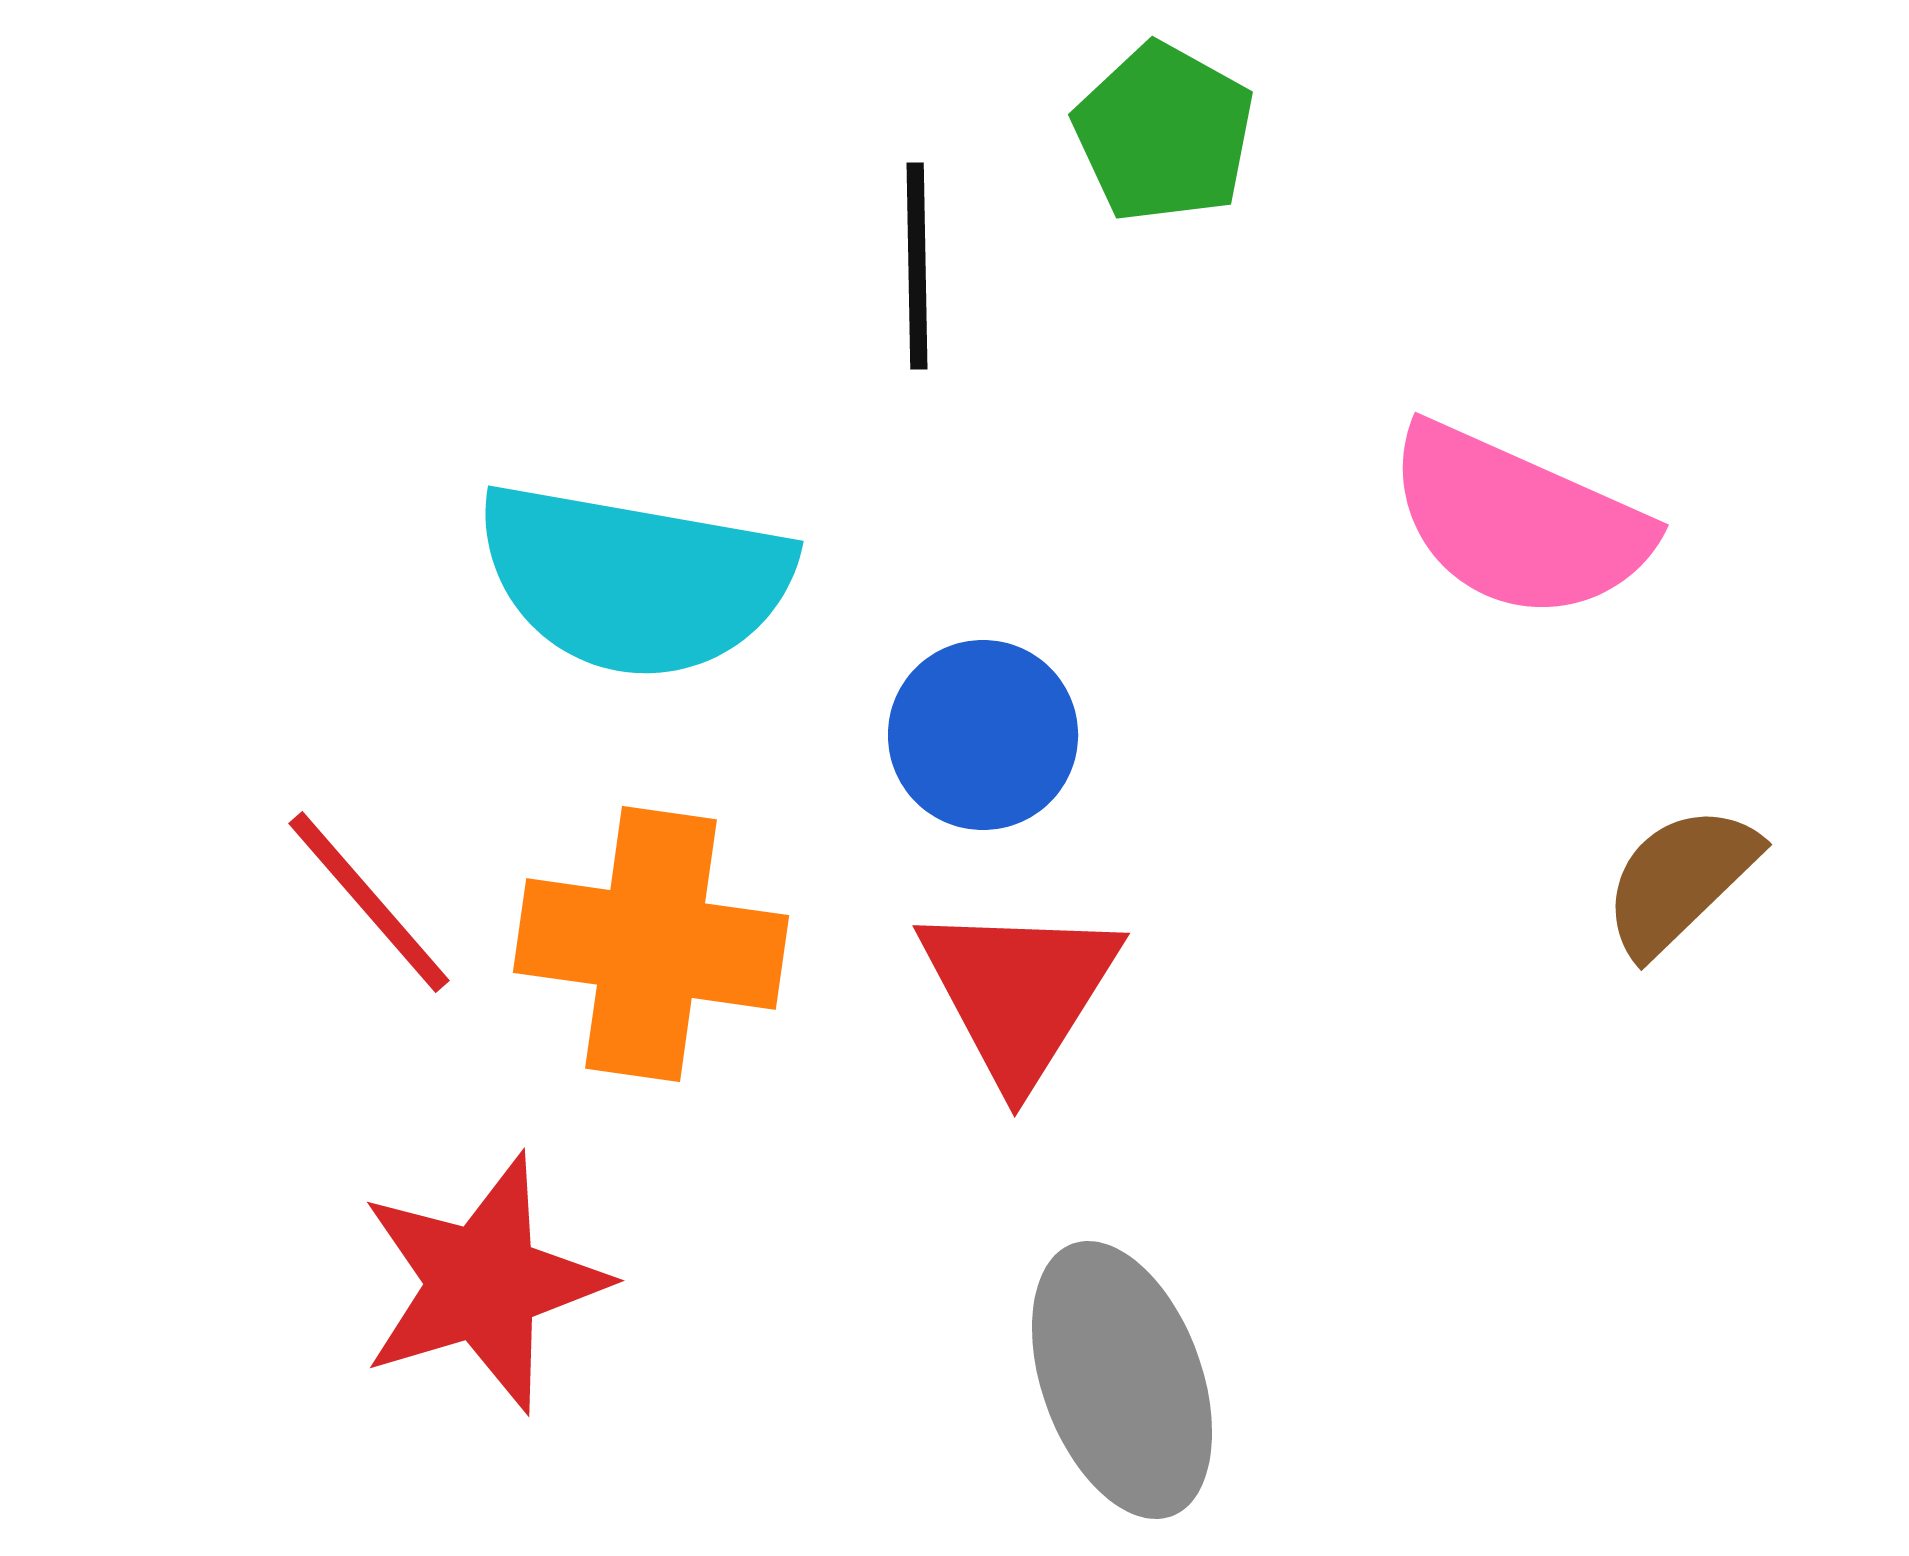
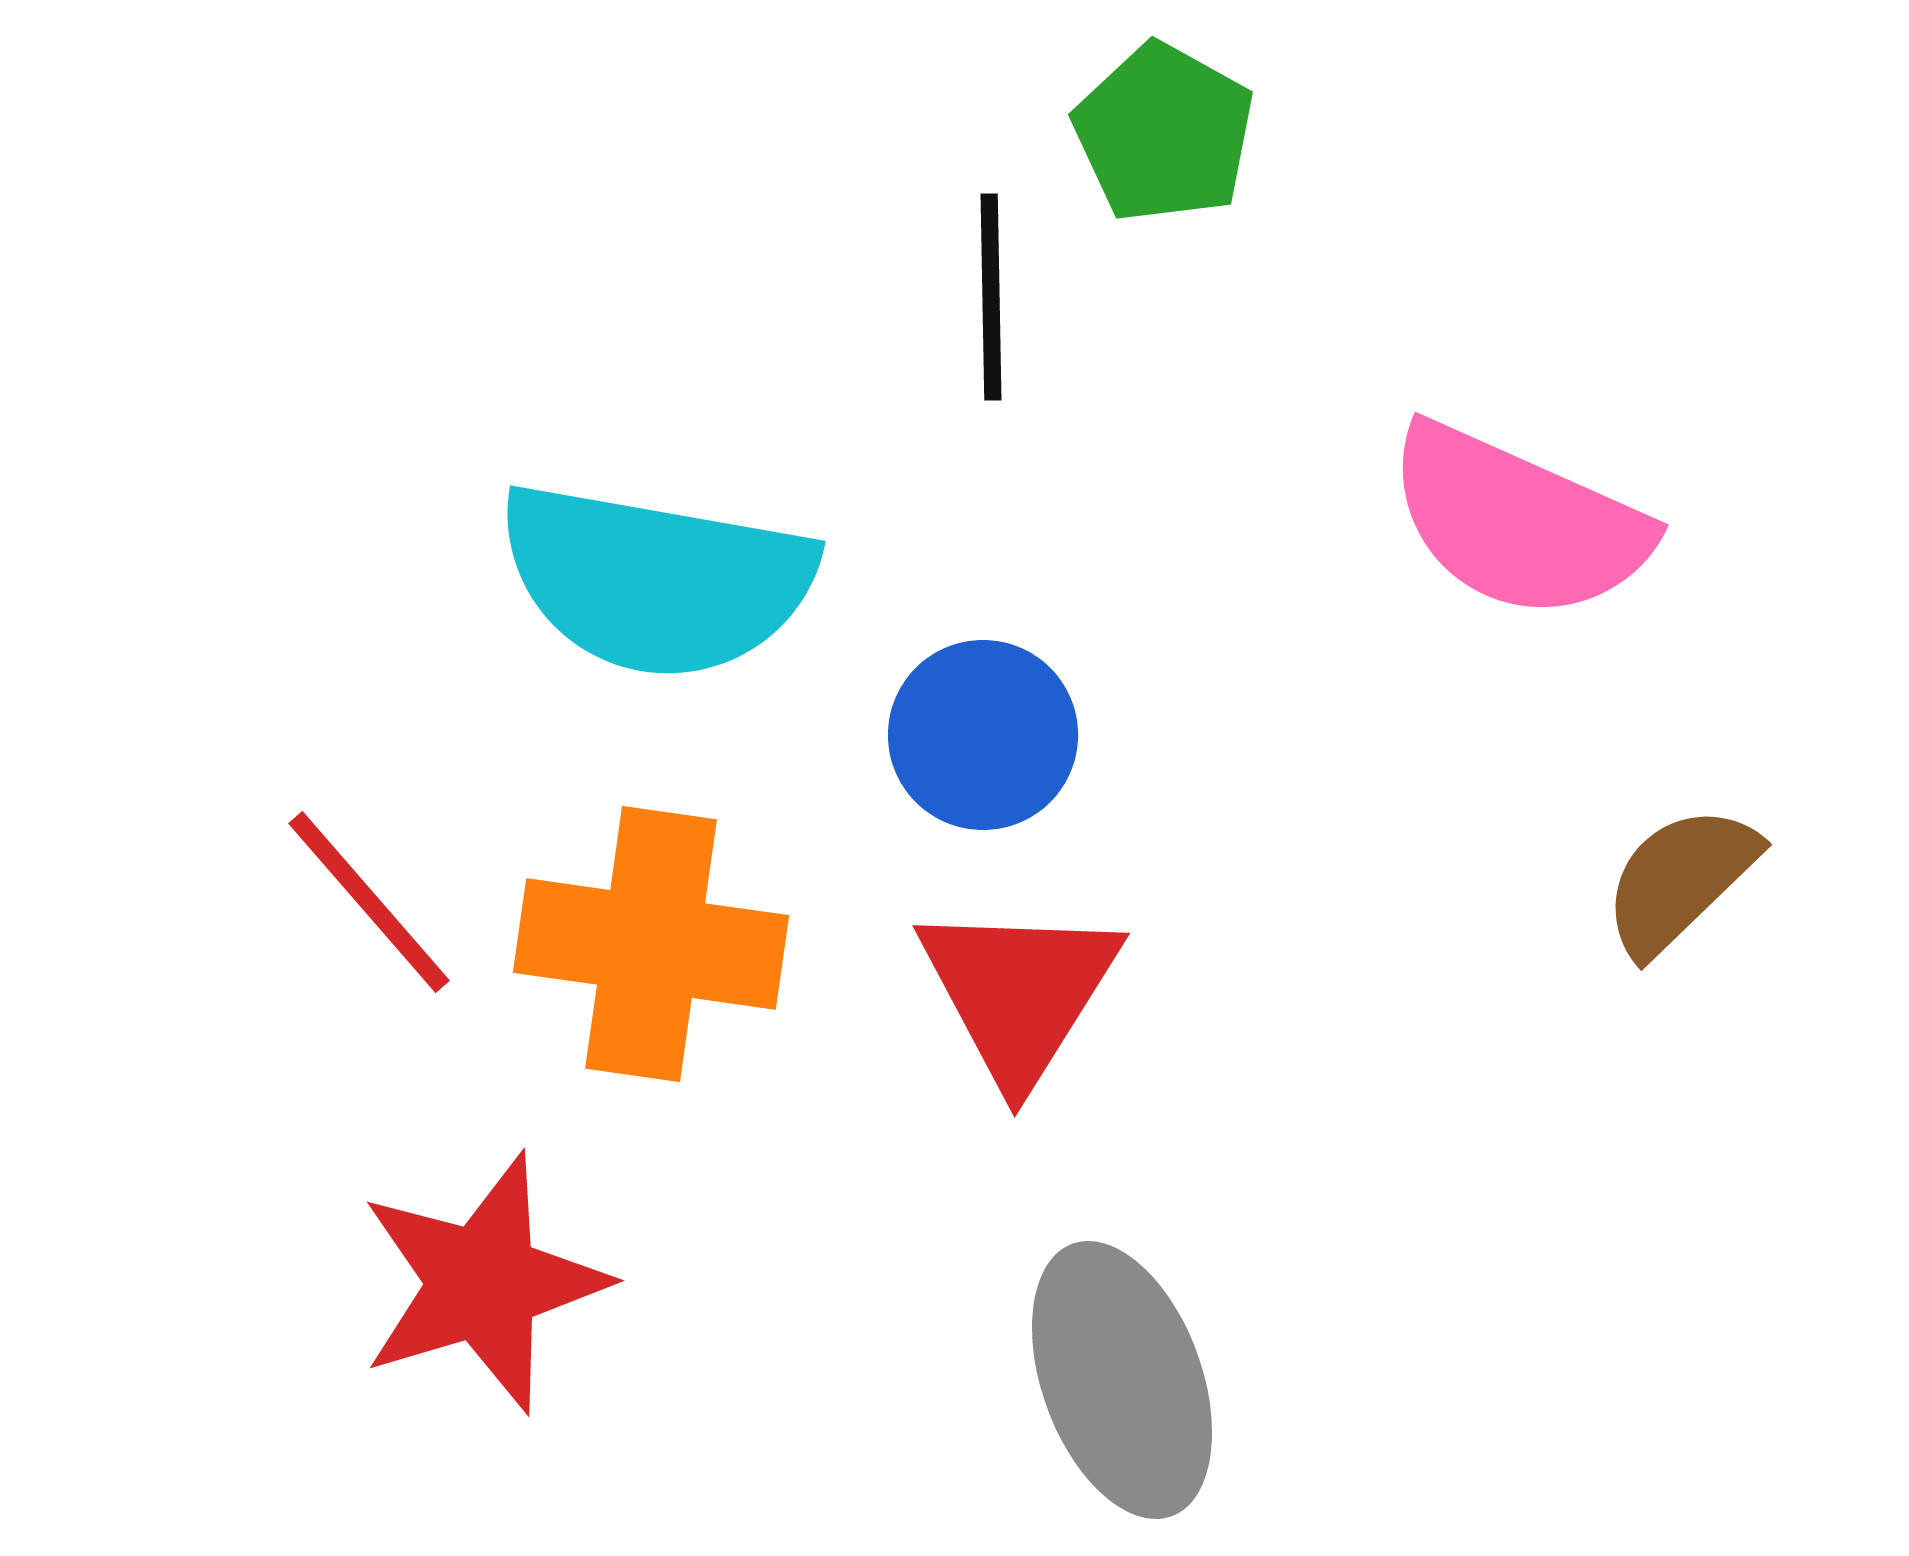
black line: moved 74 px right, 31 px down
cyan semicircle: moved 22 px right
